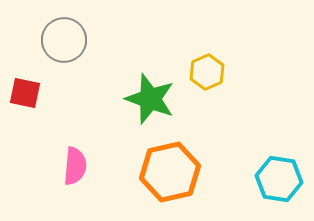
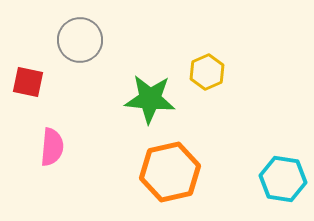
gray circle: moved 16 px right
red square: moved 3 px right, 11 px up
green star: rotated 15 degrees counterclockwise
pink semicircle: moved 23 px left, 19 px up
cyan hexagon: moved 4 px right
